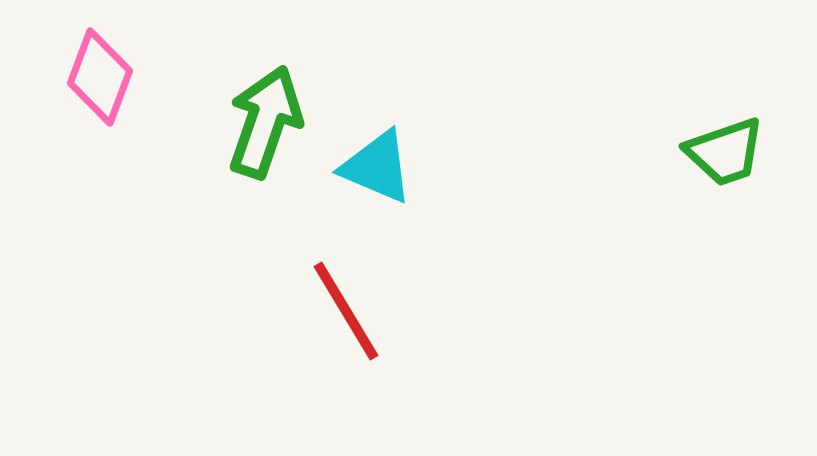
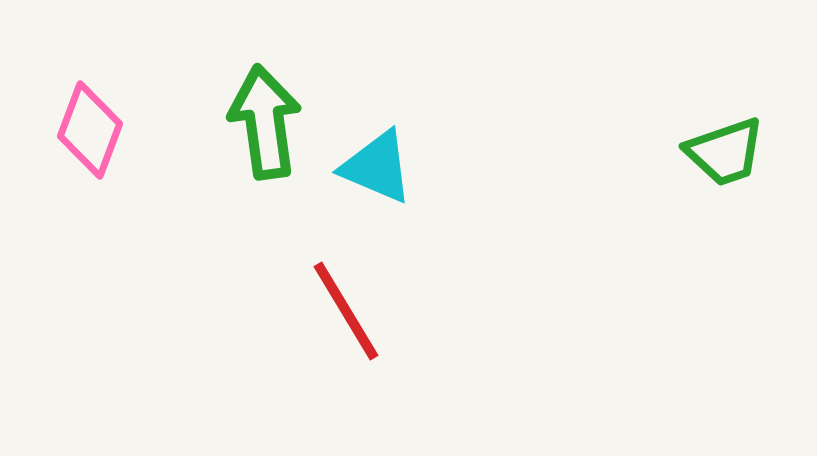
pink diamond: moved 10 px left, 53 px down
green arrow: rotated 27 degrees counterclockwise
